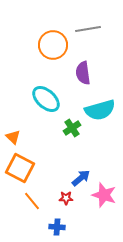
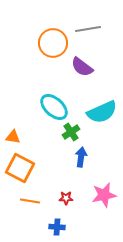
orange circle: moved 2 px up
purple semicircle: moved 1 px left, 6 px up; rotated 45 degrees counterclockwise
cyan ellipse: moved 8 px right, 8 px down
cyan semicircle: moved 2 px right, 2 px down; rotated 8 degrees counterclockwise
green cross: moved 1 px left, 4 px down
orange triangle: rotated 35 degrees counterclockwise
blue arrow: moved 21 px up; rotated 42 degrees counterclockwise
pink star: rotated 30 degrees counterclockwise
orange line: moved 2 px left; rotated 42 degrees counterclockwise
